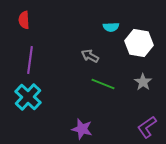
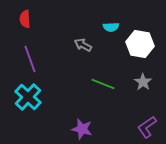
red semicircle: moved 1 px right, 1 px up
white hexagon: moved 1 px right, 1 px down
gray arrow: moved 7 px left, 11 px up
purple line: moved 1 px up; rotated 28 degrees counterclockwise
